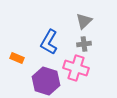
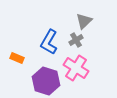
gray cross: moved 8 px left, 4 px up; rotated 24 degrees counterclockwise
pink cross: rotated 15 degrees clockwise
